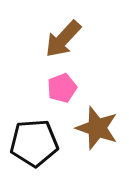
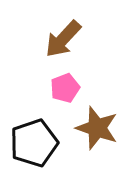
pink pentagon: moved 3 px right
black pentagon: rotated 15 degrees counterclockwise
